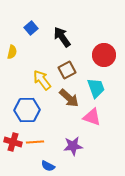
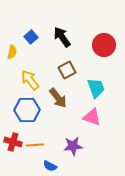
blue square: moved 9 px down
red circle: moved 10 px up
yellow arrow: moved 12 px left
brown arrow: moved 11 px left; rotated 10 degrees clockwise
orange line: moved 3 px down
blue semicircle: moved 2 px right
